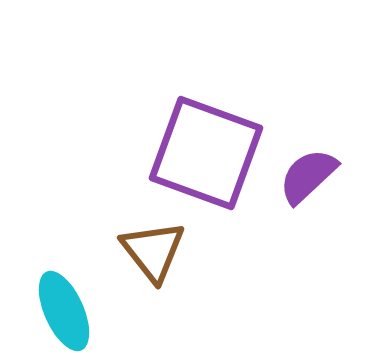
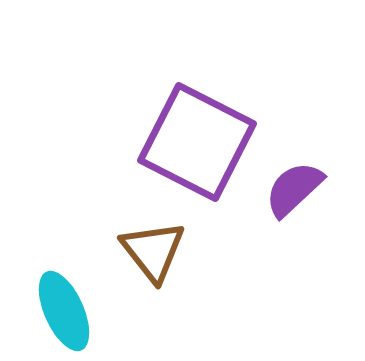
purple square: moved 9 px left, 11 px up; rotated 7 degrees clockwise
purple semicircle: moved 14 px left, 13 px down
